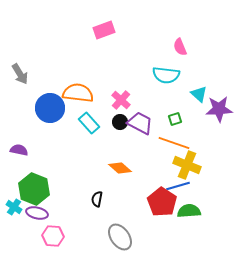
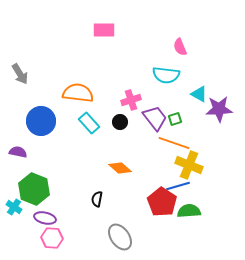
pink rectangle: rotated 20 degrees clockwise
cyan triangle: rotated 12 degrees counterclockwise
pink cross: moved 10 px right; rotated 30 degrees clockwise
blue circle: moved 9 px left, 13 px down
purple trapezoid: moved 15 px right, 5 px up; rotated 24 degrees clockwise
purple semicircle: moved 1 px left, 2 px down
yellow cross: moved 2 px right
purple ellipse: moved 8 px right, 5 px down
pink hexagon: moved 1 px left, 2 px down
